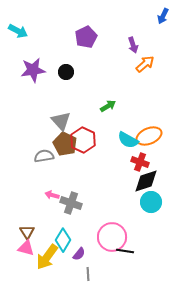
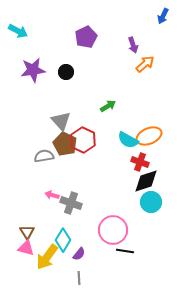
pink circle: moved 1 px right, 7 px up
gray line: moved 9 px left, 4 px down
